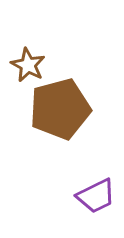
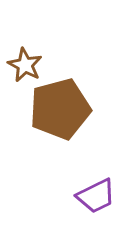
brown star: moved 3 px left
